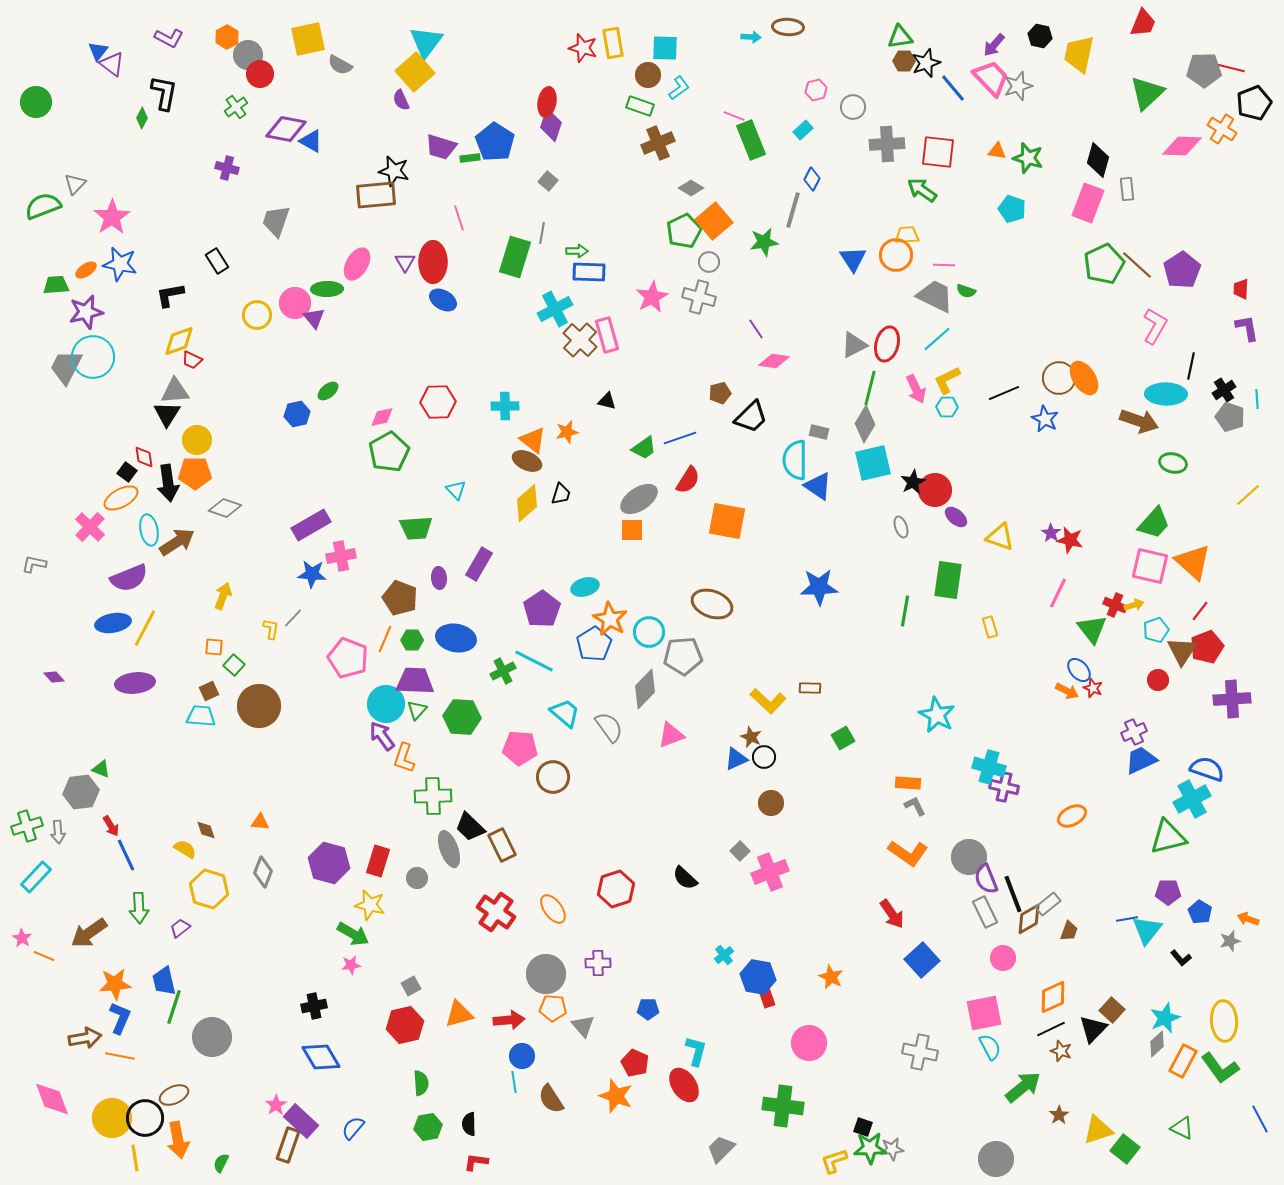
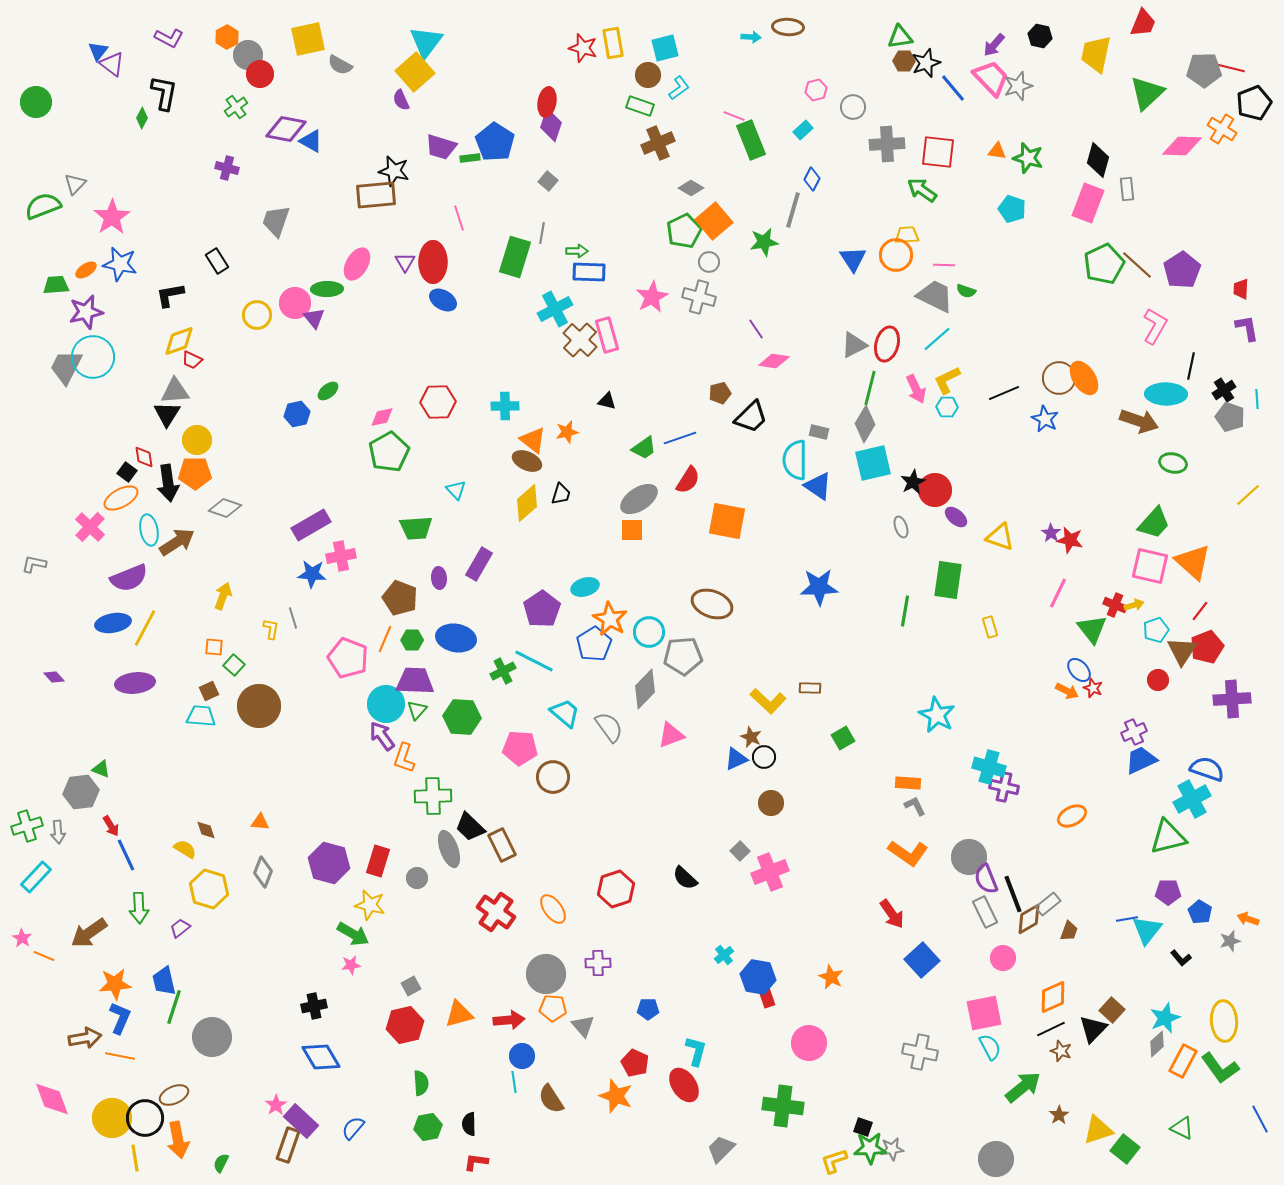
cyan square at (665, 48): rotated 16 degrees counterclockwise
yellow trapezoid at (1079, 54): moved 17 px right
gray line at (293, 618): rotated 60 degrees counterclockwise
